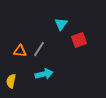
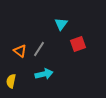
red square: moved 1 px left, 4 px down
orange triangle: rotated 32 degrees clockwise
